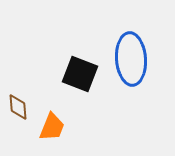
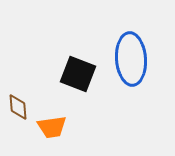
black square: moved 2 px left
orange trapezoid: rotated 60 degrees clockwise
